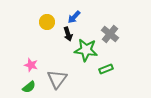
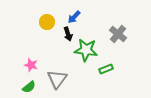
gray cross: moved 8 px right
